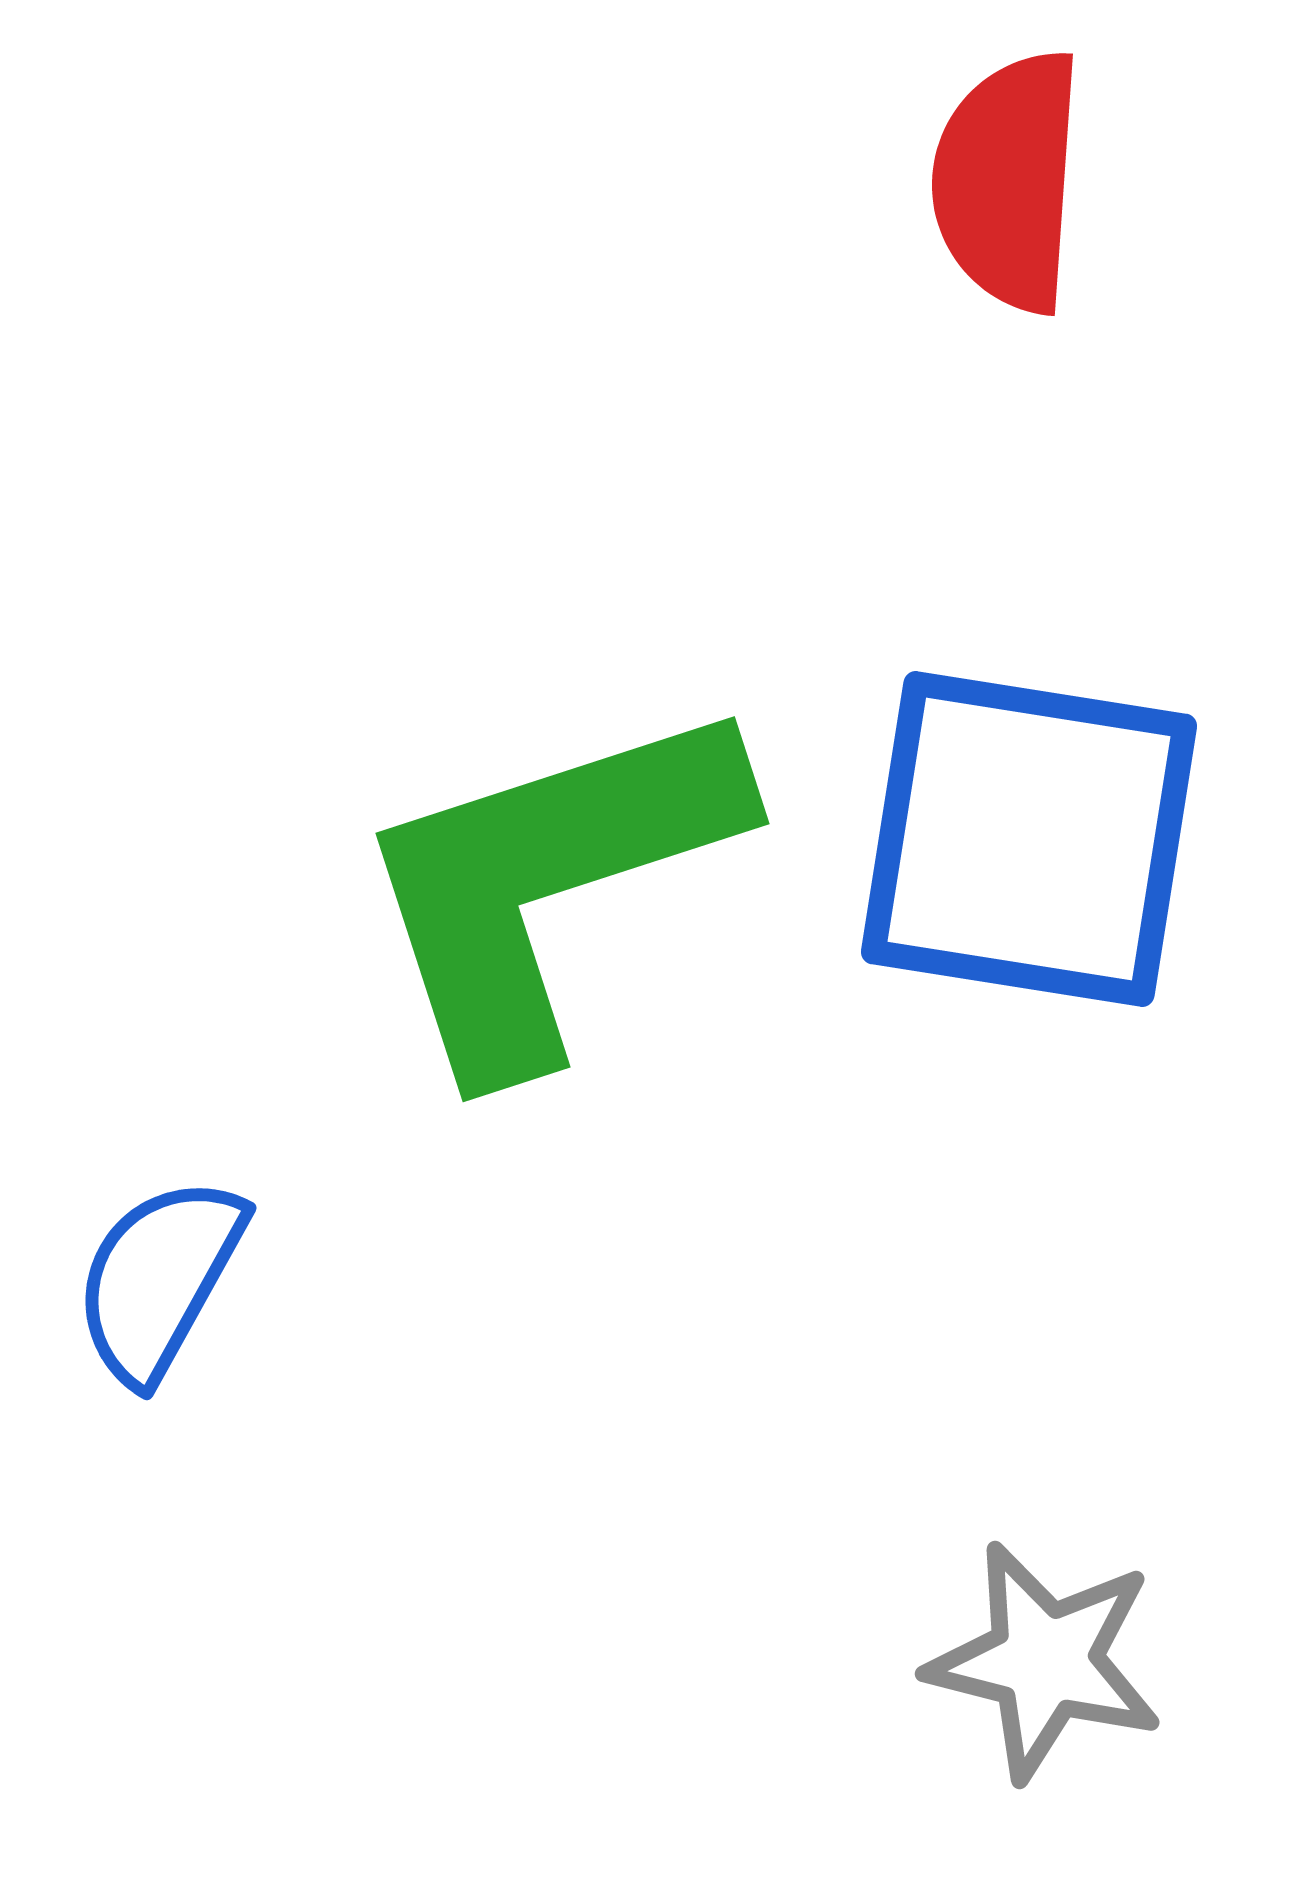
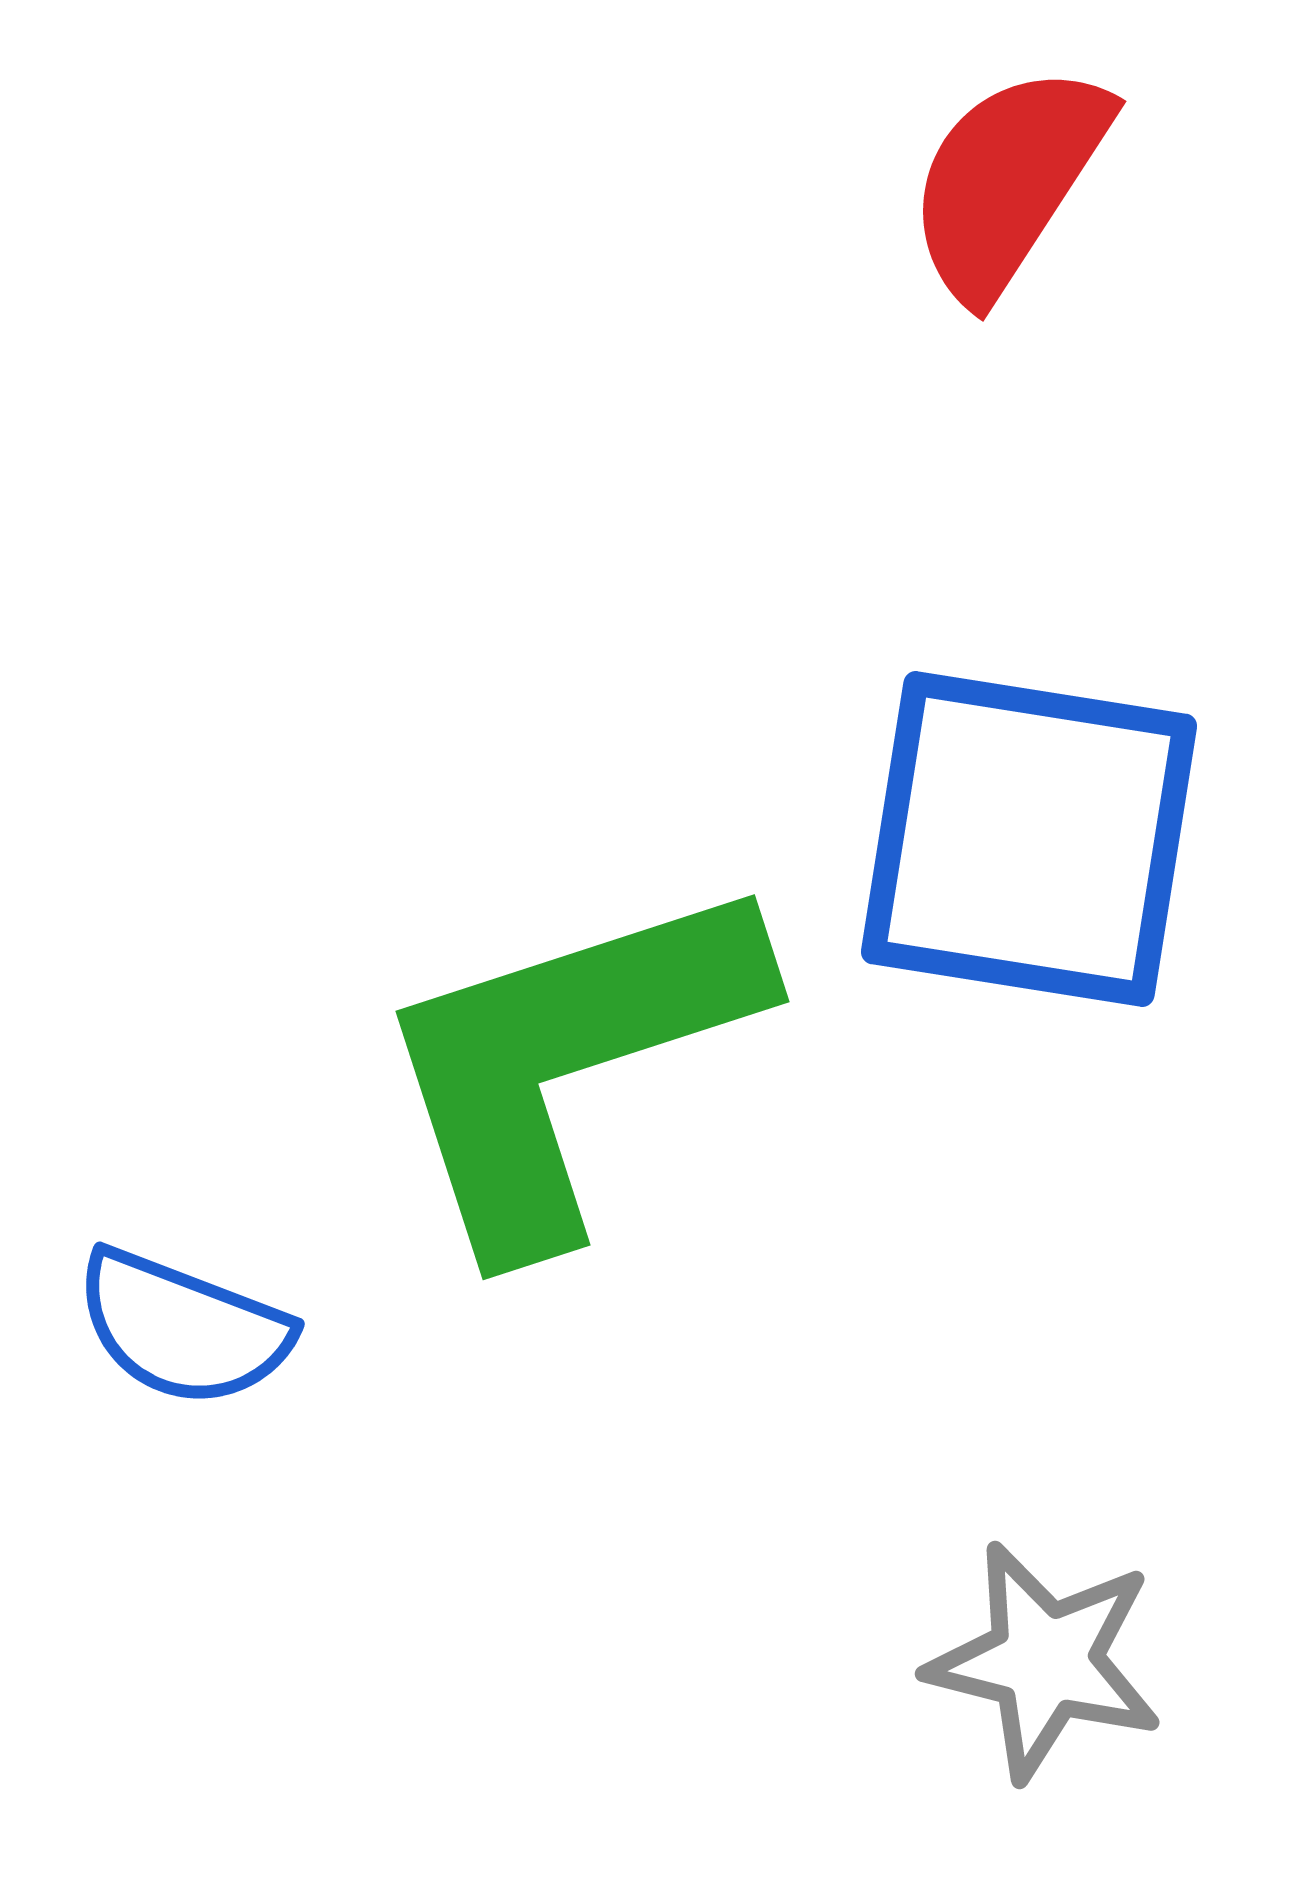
red semicircle: rotated 29 degrees clockwise
green L-shape: moved 20 px right, 178 px down
blue semicircle: moved 24 px right, 49 px down; rotated 98 degrees counterclockwise
